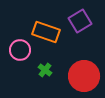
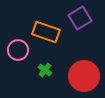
purple square: moved 3 px up
pink circle: moved 2 px left
